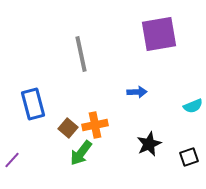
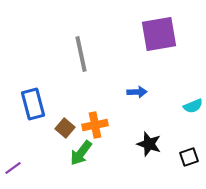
brown square: moved 3 px left
black star: rotated 30 degrees counterclockwise
purple line: moved 1 px right, 8 px down; rotated 12 degrees clockwise
